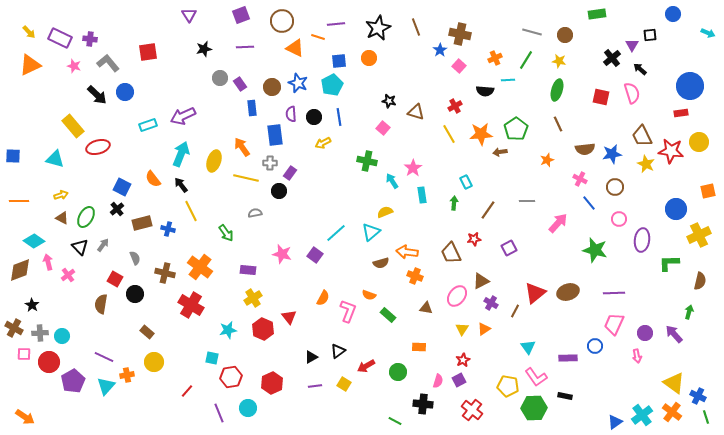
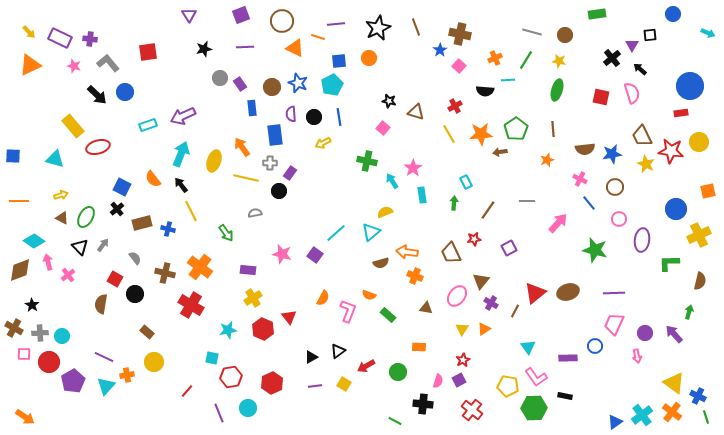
brown line at (558, 124): moved 5 px left, 5 px down; rotated 21 degrees clockwise
gray semicircle at (135, 258): rotated 16 degrees counterclockwise
brown triangle at (481, 281): rotated 24 degrees counterclockwise
